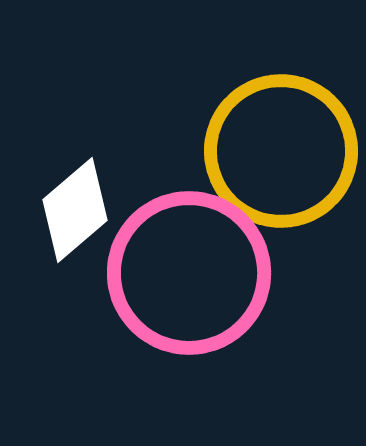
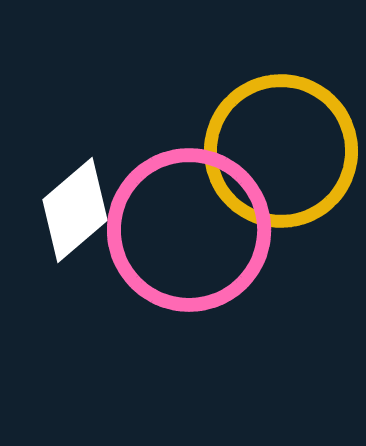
pink circle: moved 43 px up
